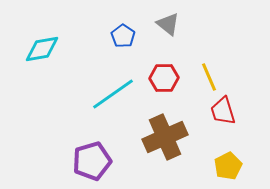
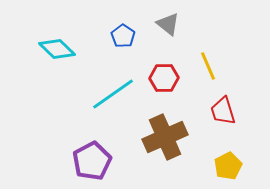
cyan diamond: moved 15 px right; rotated 54 degrees clockwise
yellow line: moved 1 px left, 11 px up
purple pentagon: rotated 12 degrees counterclockwise
